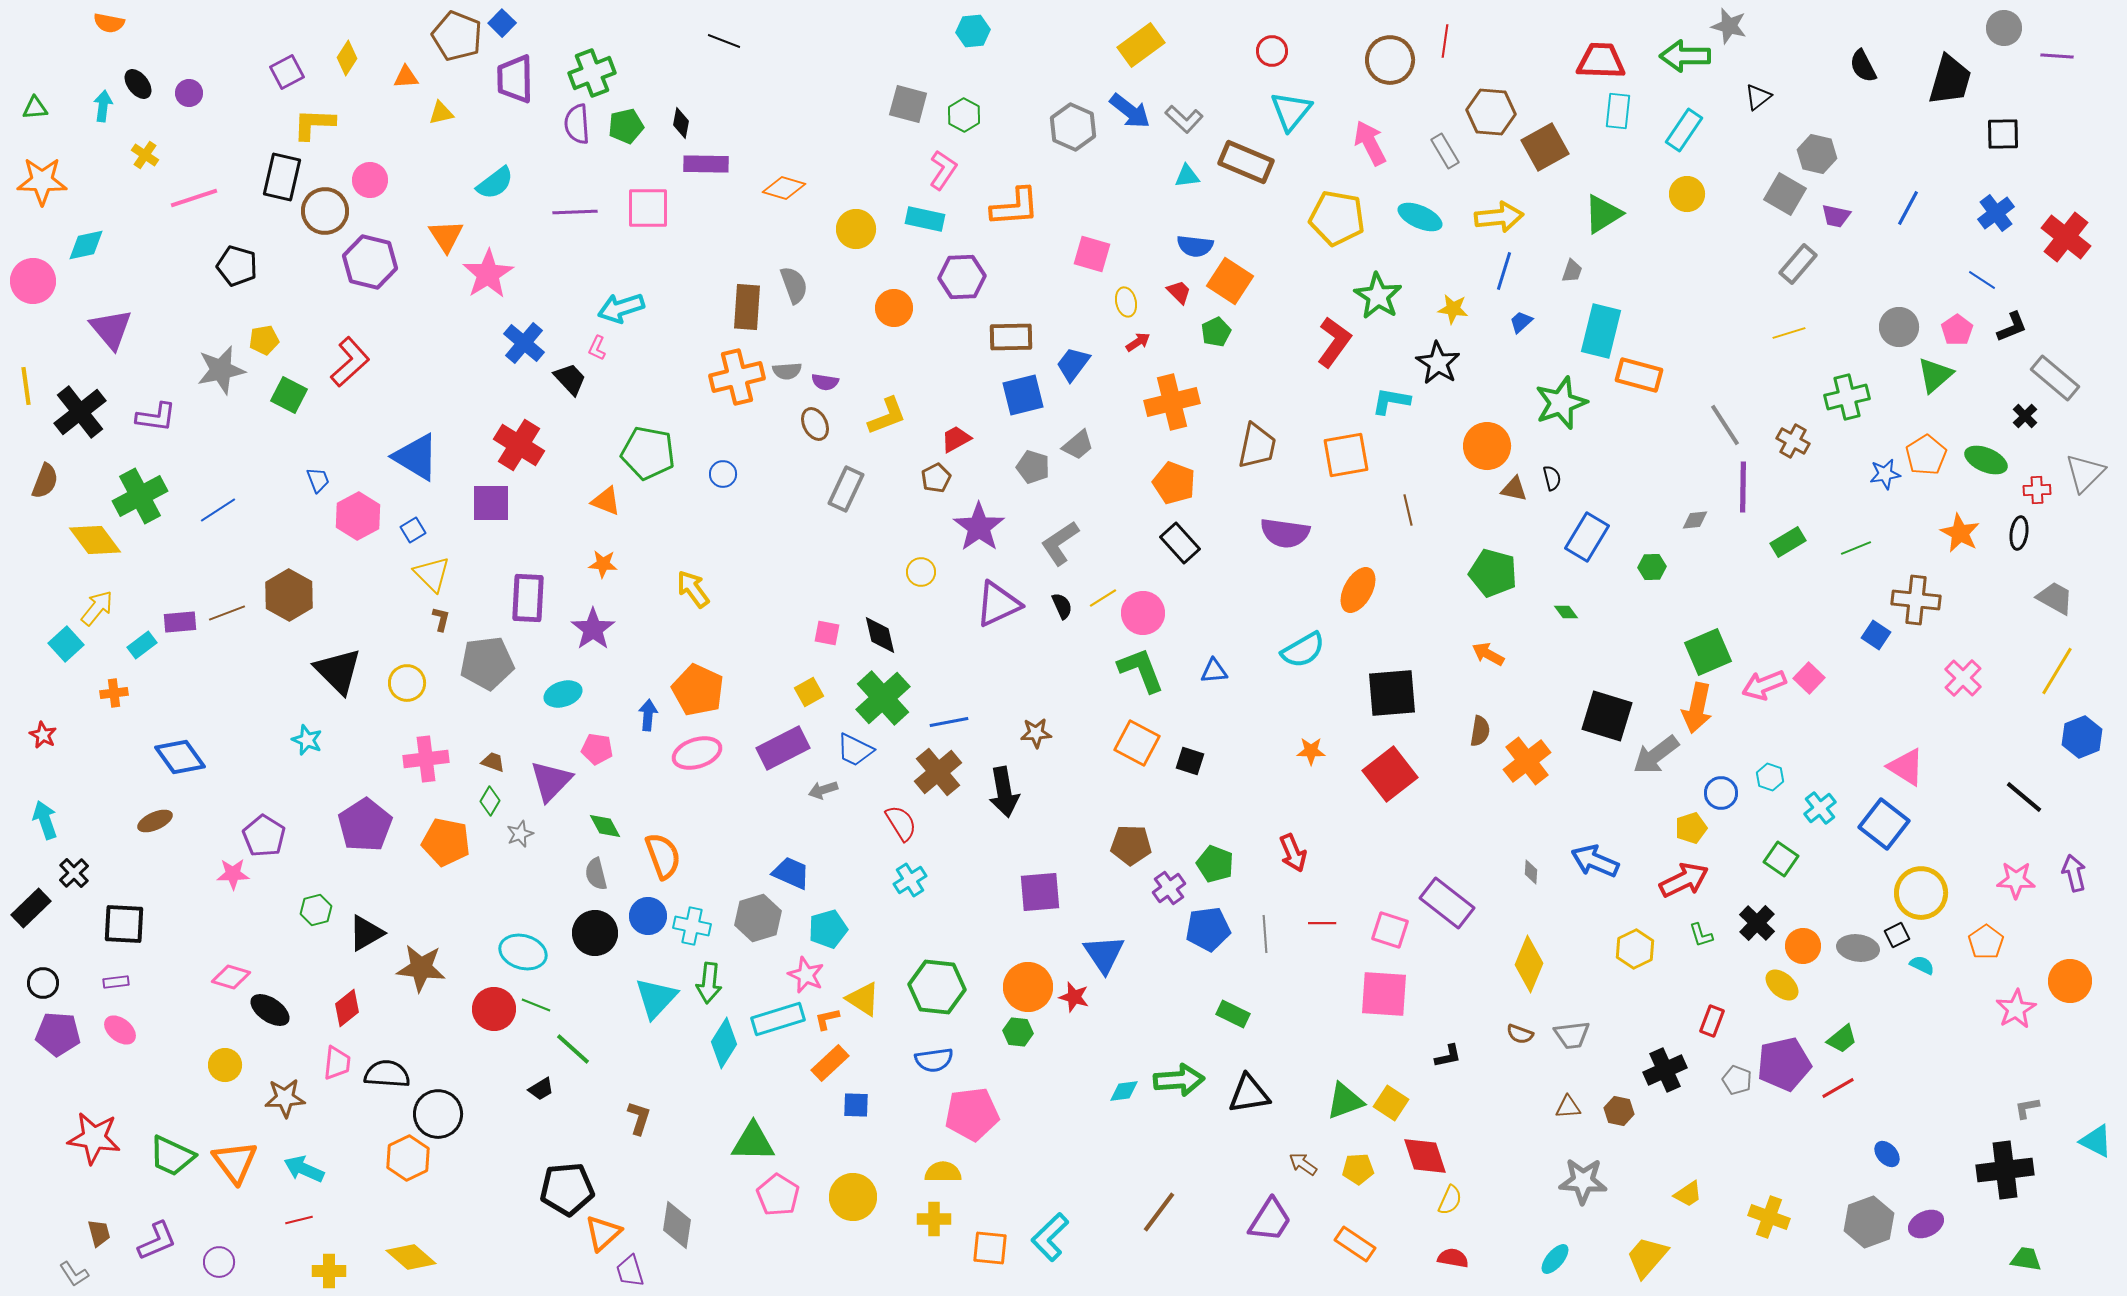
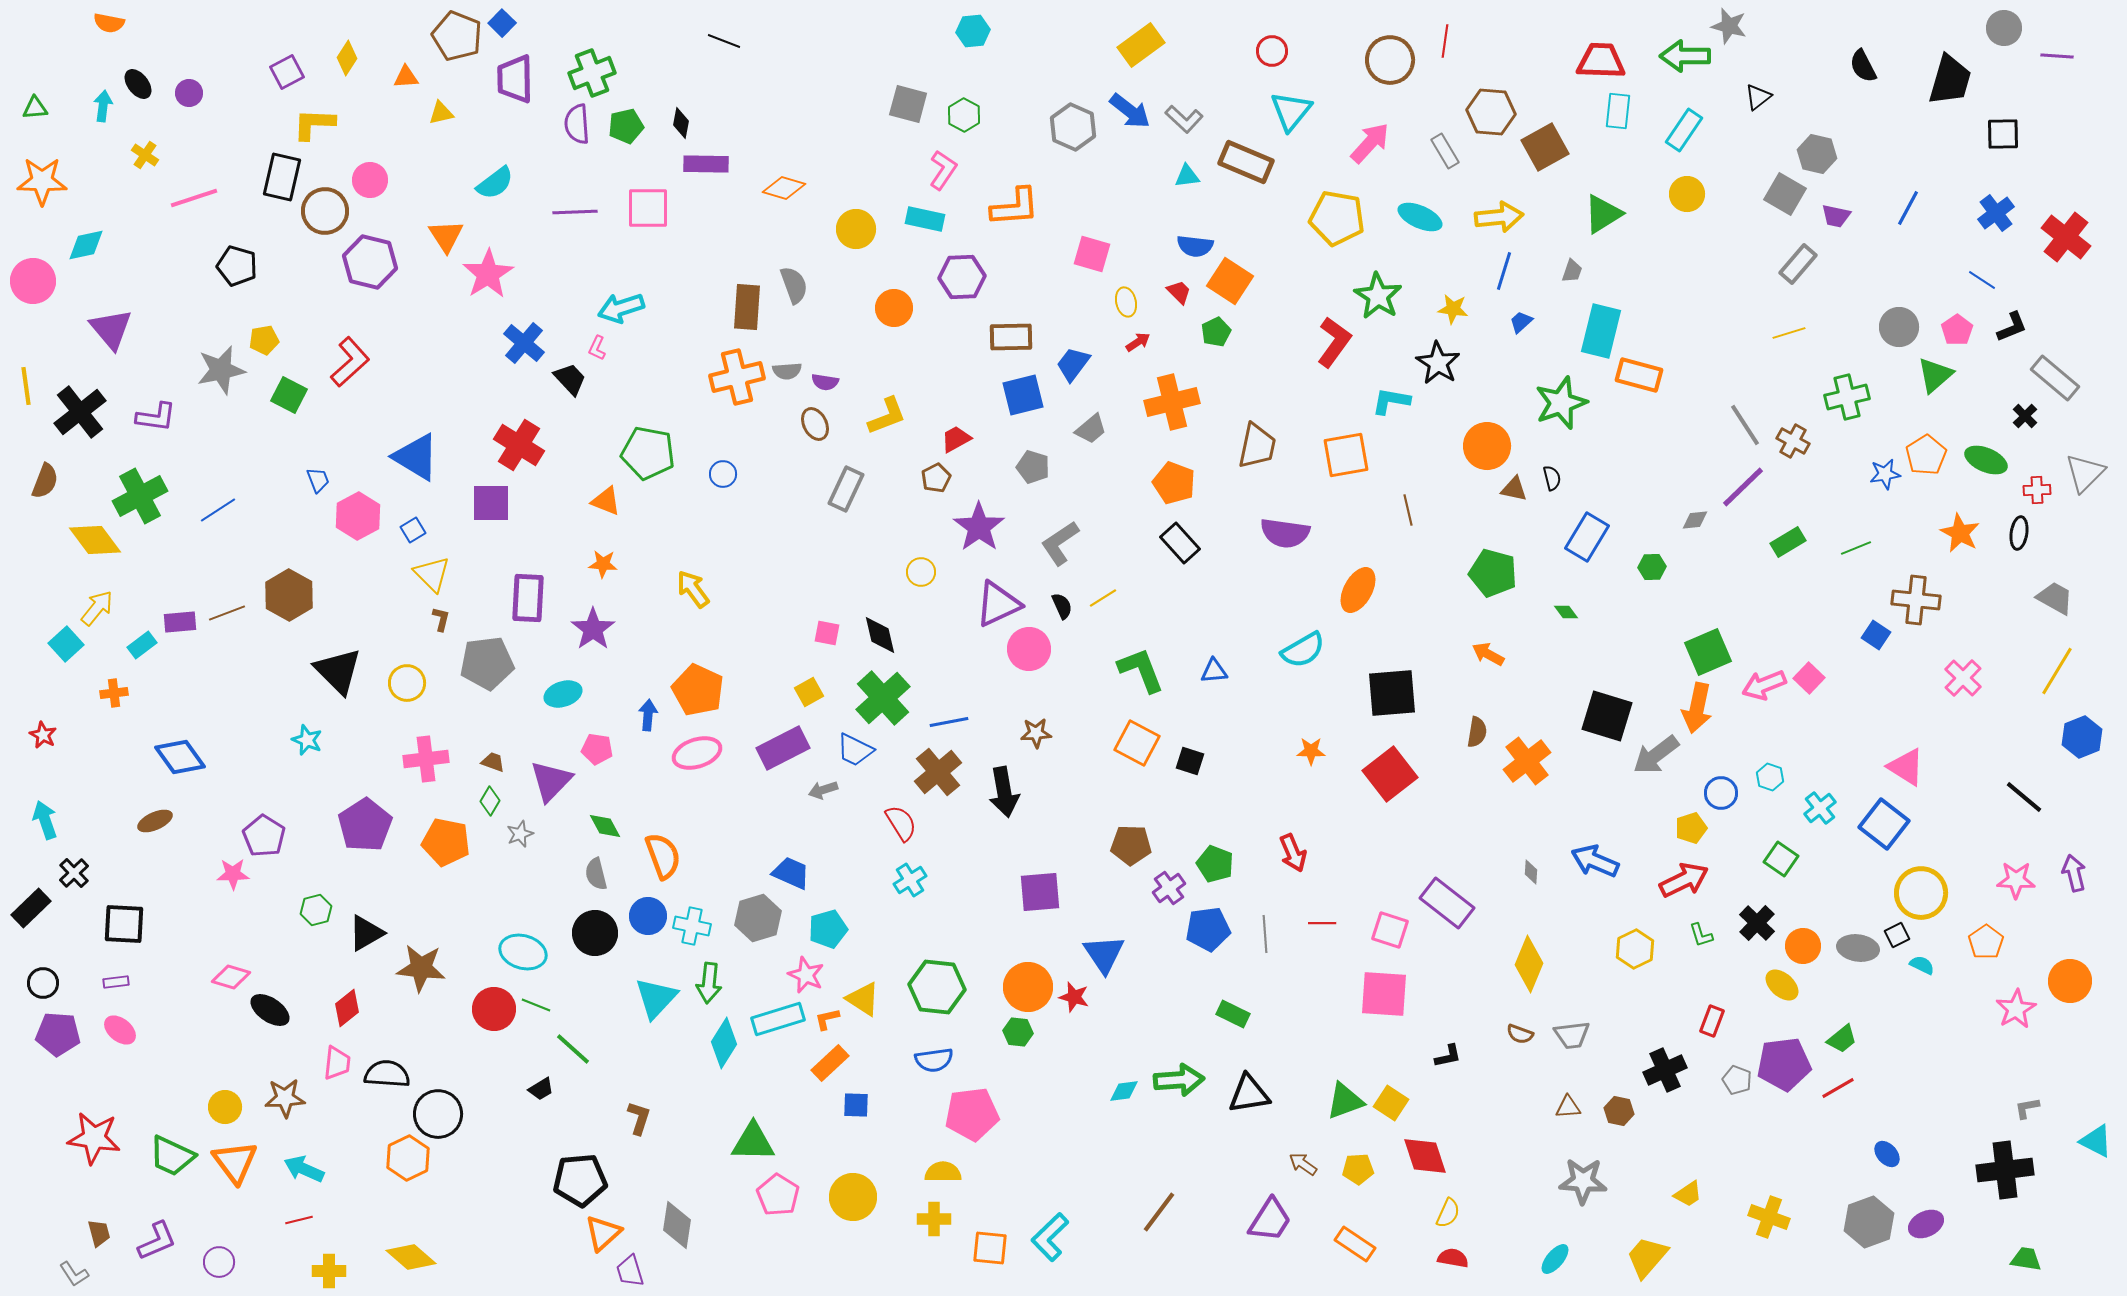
pink arrow at (1370, 143): rotated 69 degrees clockwise
gray line at (1725, 425): moved 20 px right
gray trapezoid at (1078, 445): moved 13 px right, 16 px up
purple line at (1743, 487): rotated 45 degrees clockwise
pink circle at (1143, 613): moved 114 px left, 36 px down
brown semicircle at (1480, 731): moved 3 px left, 1 px down
purple pentagon at (1784, 1064): rotated 6 degrees clockwise
yellow circle at (225, 1065): moved 42 px down
black pentagon at (567, 1189): moved 13 px right, 9 px up
yellow semicircle at (1450, 1200): moved 2 px left, 13 px down
